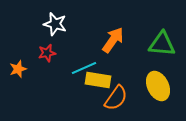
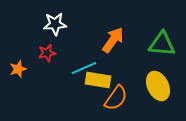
white star: rotated 20 degrees counterclockwise
